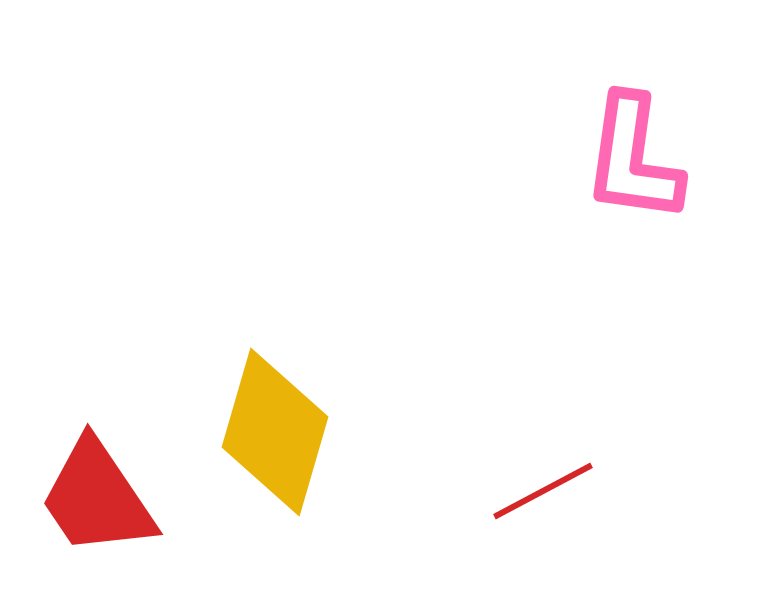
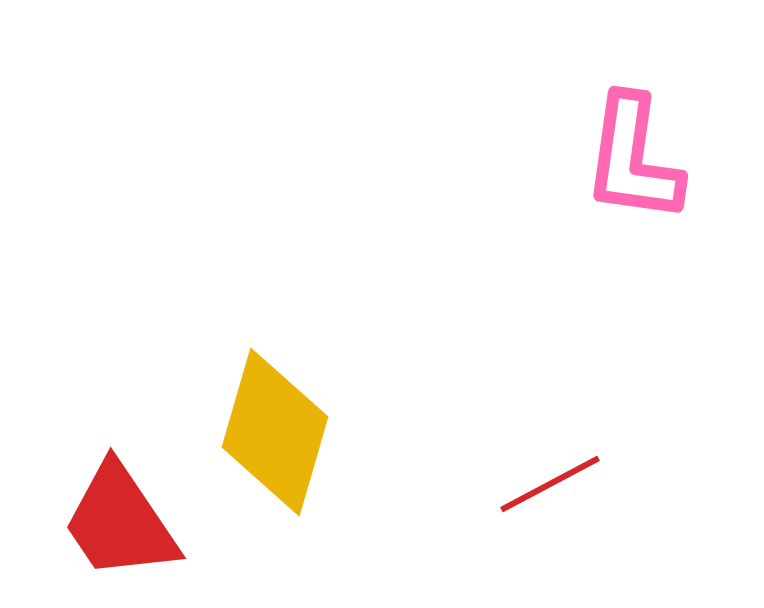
red line: moved 7 px right, 7 px up
red trapezoid: moved 23 px right, 24 px down
